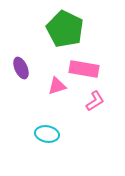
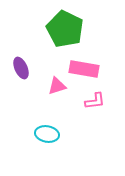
pink L-shape: rotated 25 degrees clockwise
